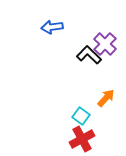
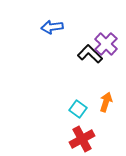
purple cross: moved 1 px right
black L-shape: moved 1 px right, 1 px up
orange arrow: moved 4 px down; rotated 24 degrees counterclockwise
cyan square: moved 3 px left, 7 px up
